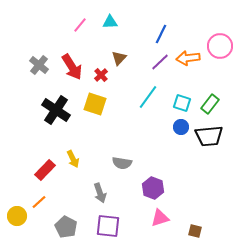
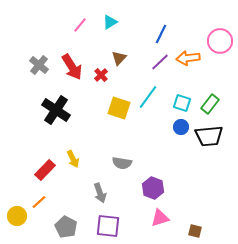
cyan triangle: rotated 28 degrees counterclockwise
pink circle: moved 5 px up
yellow square: moved 24 px right, 4 px down
